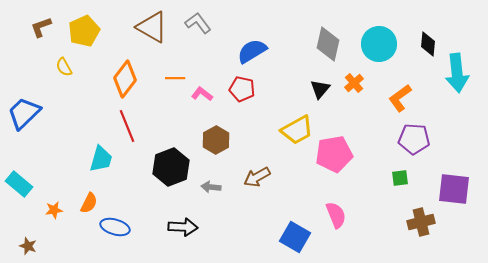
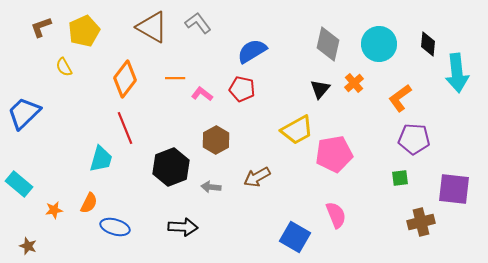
red line: moved 2 px left, 2 px down
